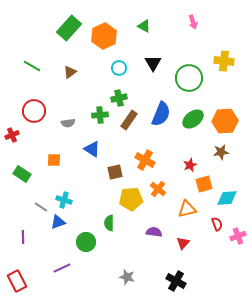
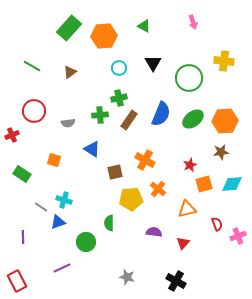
orange hexagon at (104, 36): rotated 20 degrees clockwise
orange square at (54, 160): rotated 16 degrees clockwise
cyan diamond at (227, 198): moved 5 px right, 14 px up
